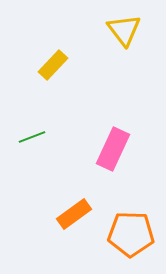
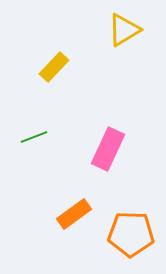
yellow triangle: rotated 36 degrees clockwise
yellow rectangle: moved 1 px right, 2 px down
green line: moved 2 px right
pink rectangle: moved 5 px left
